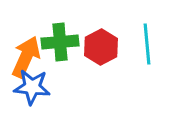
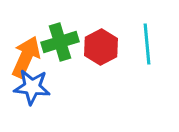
green cross: rotated 12 degrees counterclockwise
